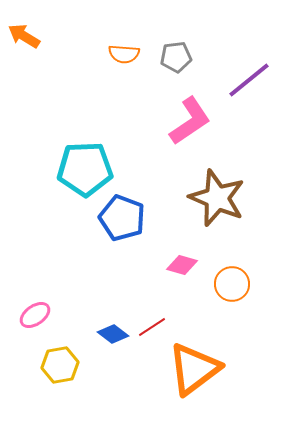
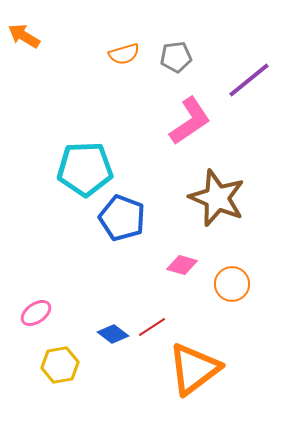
orange semicircle: rotated 20 degrees counterclockwise
pink ellipse: moved 1 px right, 2 px up
